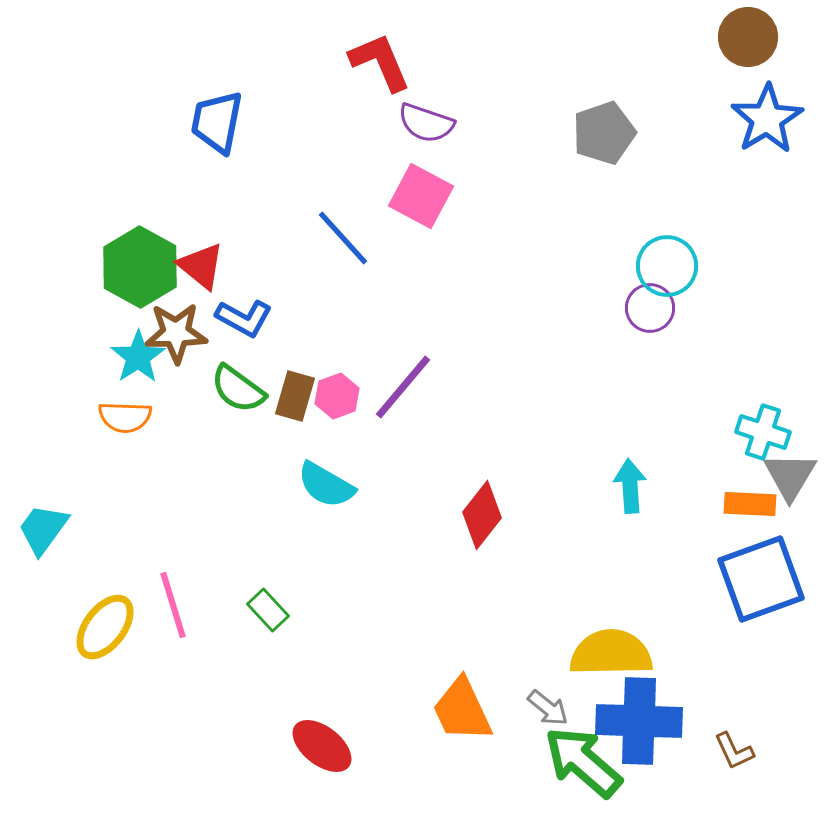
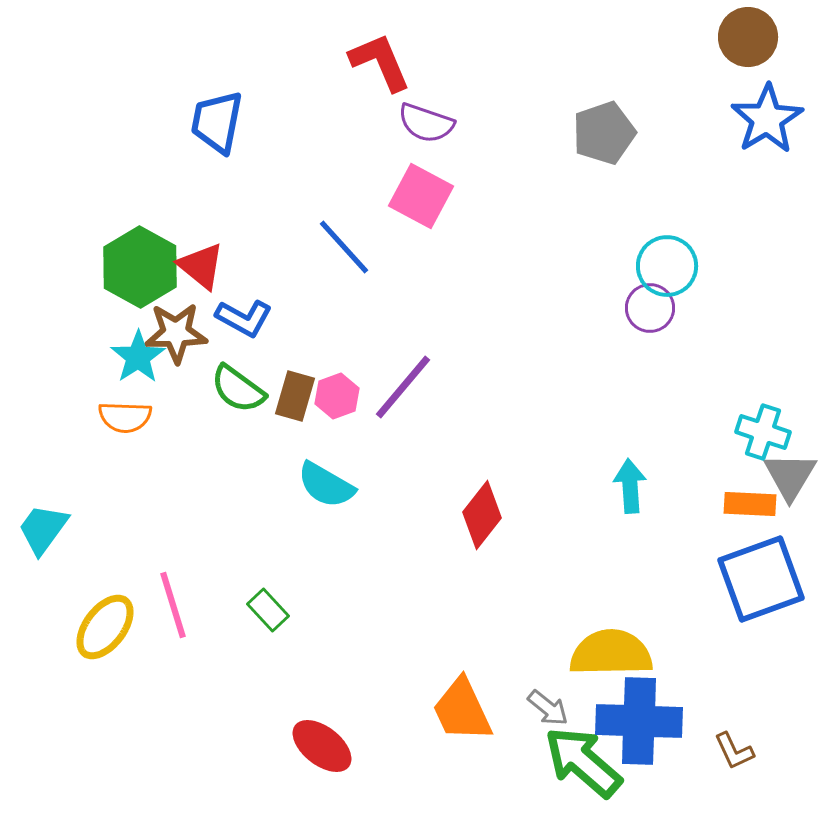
blue line: moved 1 px right, 9 px down
